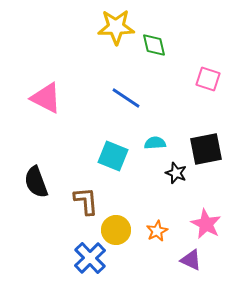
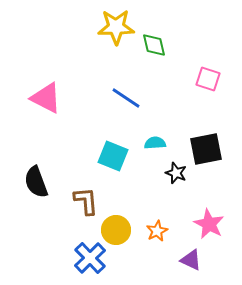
pink star: moved 3 px right
